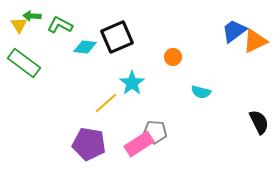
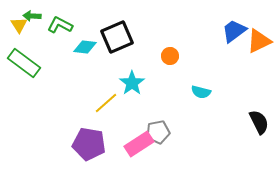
orange triangle: moved 4 px right
orange circle: moved 3 px left, 1 px up
gray pentagon: moved 3 px right; rotated 15 degrees counterclockwise
